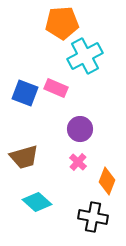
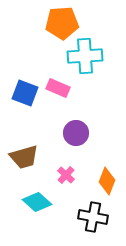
cyan cross: rotated 24 degrees clockwise
pink rectangle: moved 2 px right
purple circle: moved 4 px left, 4 px down
pink cross: moved 12 px left, 13 px down
